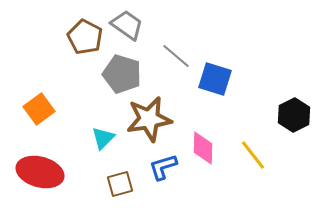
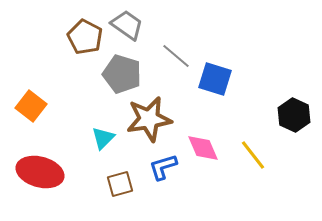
orange square: moved 8 px left, 3 px up; rotated 16 degrees counterclockwise
black hexagon: rotated 8 degrees counterclockwise
pink diamond: rotated 24 degrees counterclockwise
